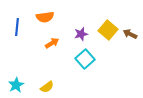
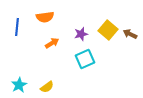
cyan square: rotated 18 degrees clockwise
cyan star: moved 3 px right
